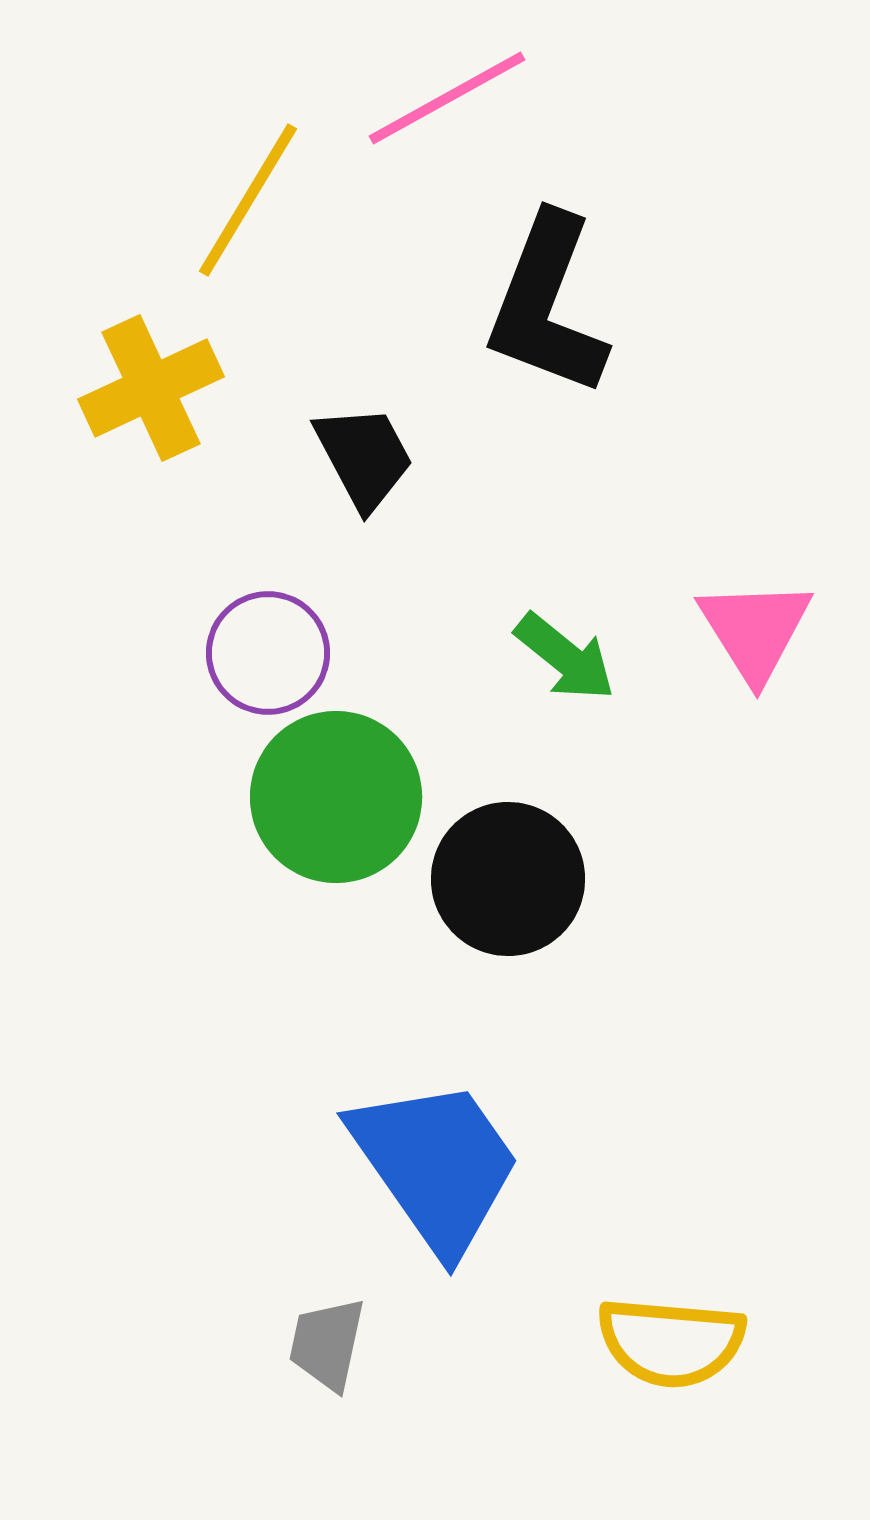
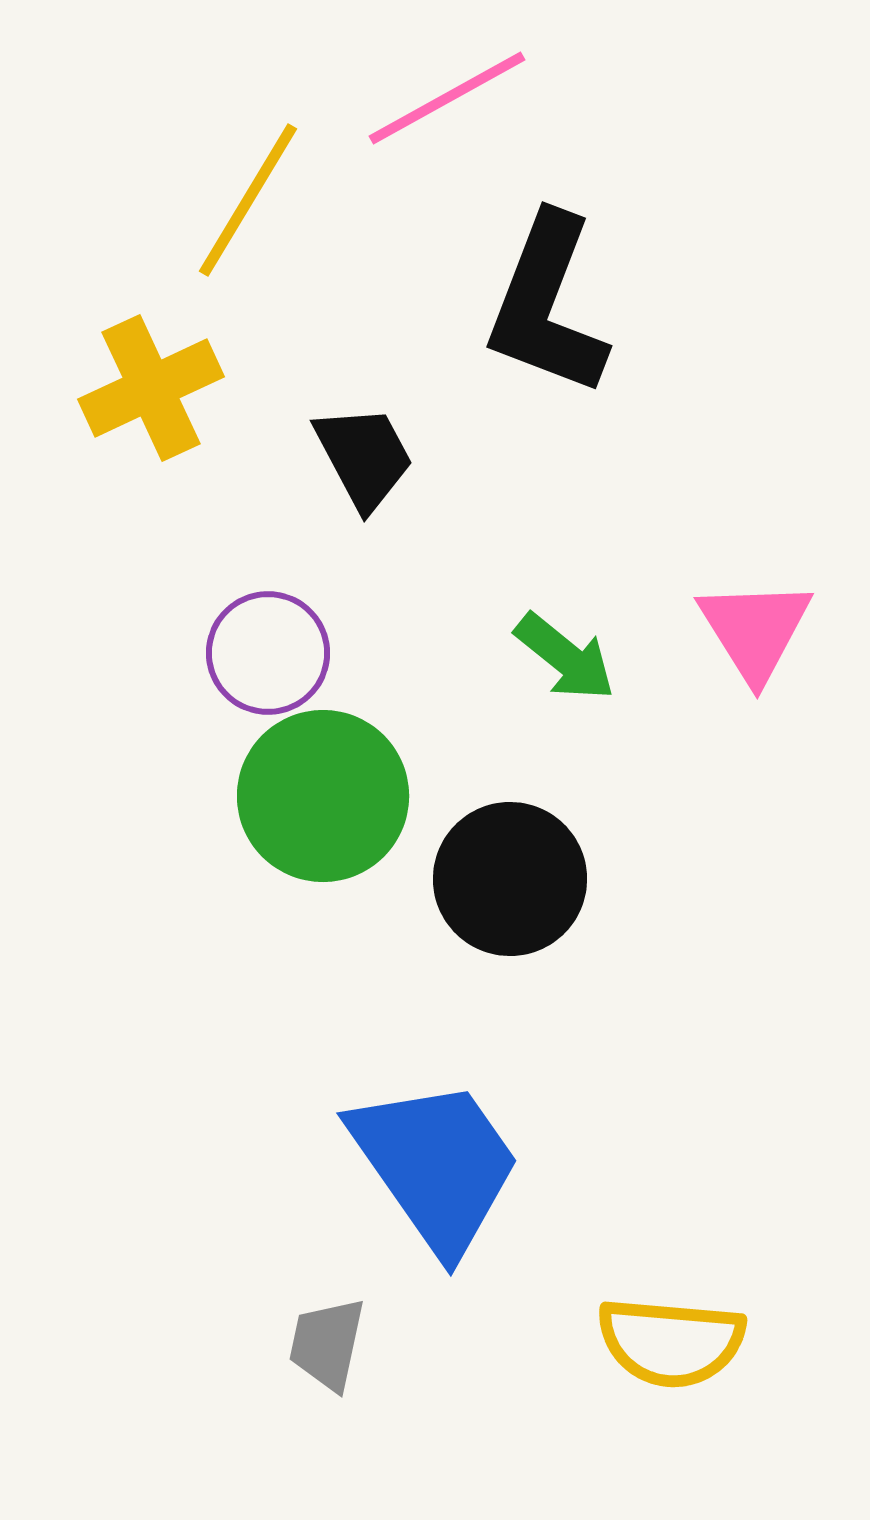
green circle: moved 13 px left, 1 px up
black circle: moved 2 px right
